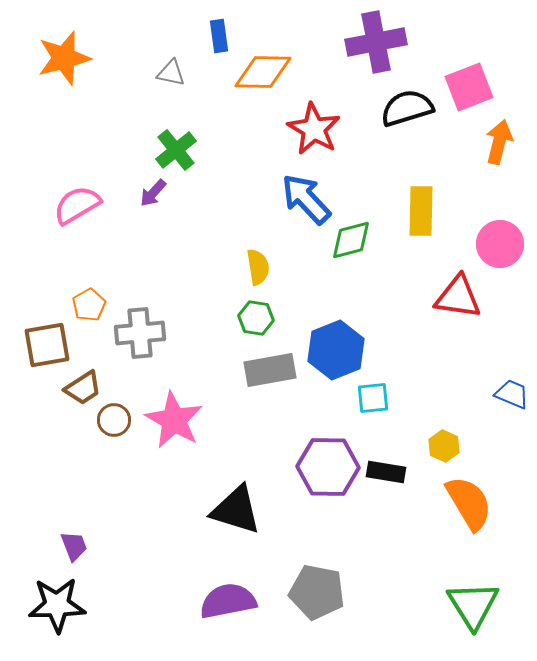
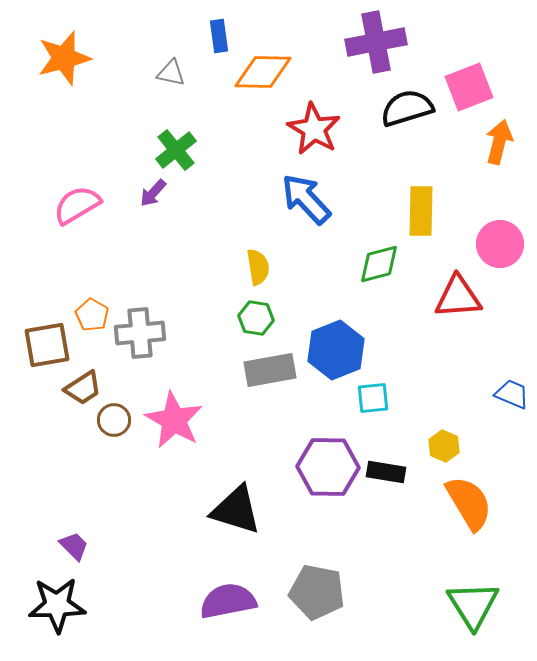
green diamond: moved 28 px right, 24 px down
red triangle: rotated 12 degrees counterclockwise
orange pentagon: moved 3 px right, 10 px down; rotated 12 degrees counterclockwise
purple trapezoid: rotated 24 degrees counterclockwise
